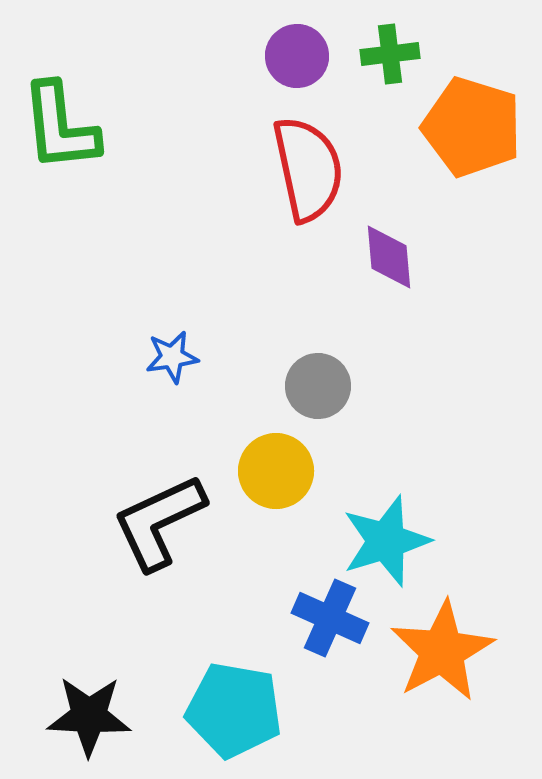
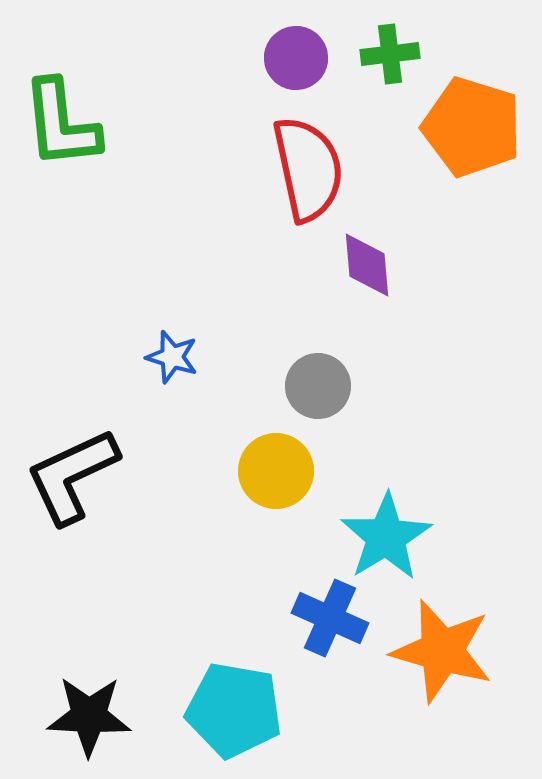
purple circle: moved 1 px left, 2 px down
green L-shape: moved 1 px right, 3 px up
purple diamond: moved 22 px left, 8 px down
blue star: rotated 26 degrees clockwise
black L-shape: moved 87 px left, 46 px up
cyan star: moved 4 px up; rotated 14 degrees counterclockwise
orange star: rotated 28 degrees counterclockwise
